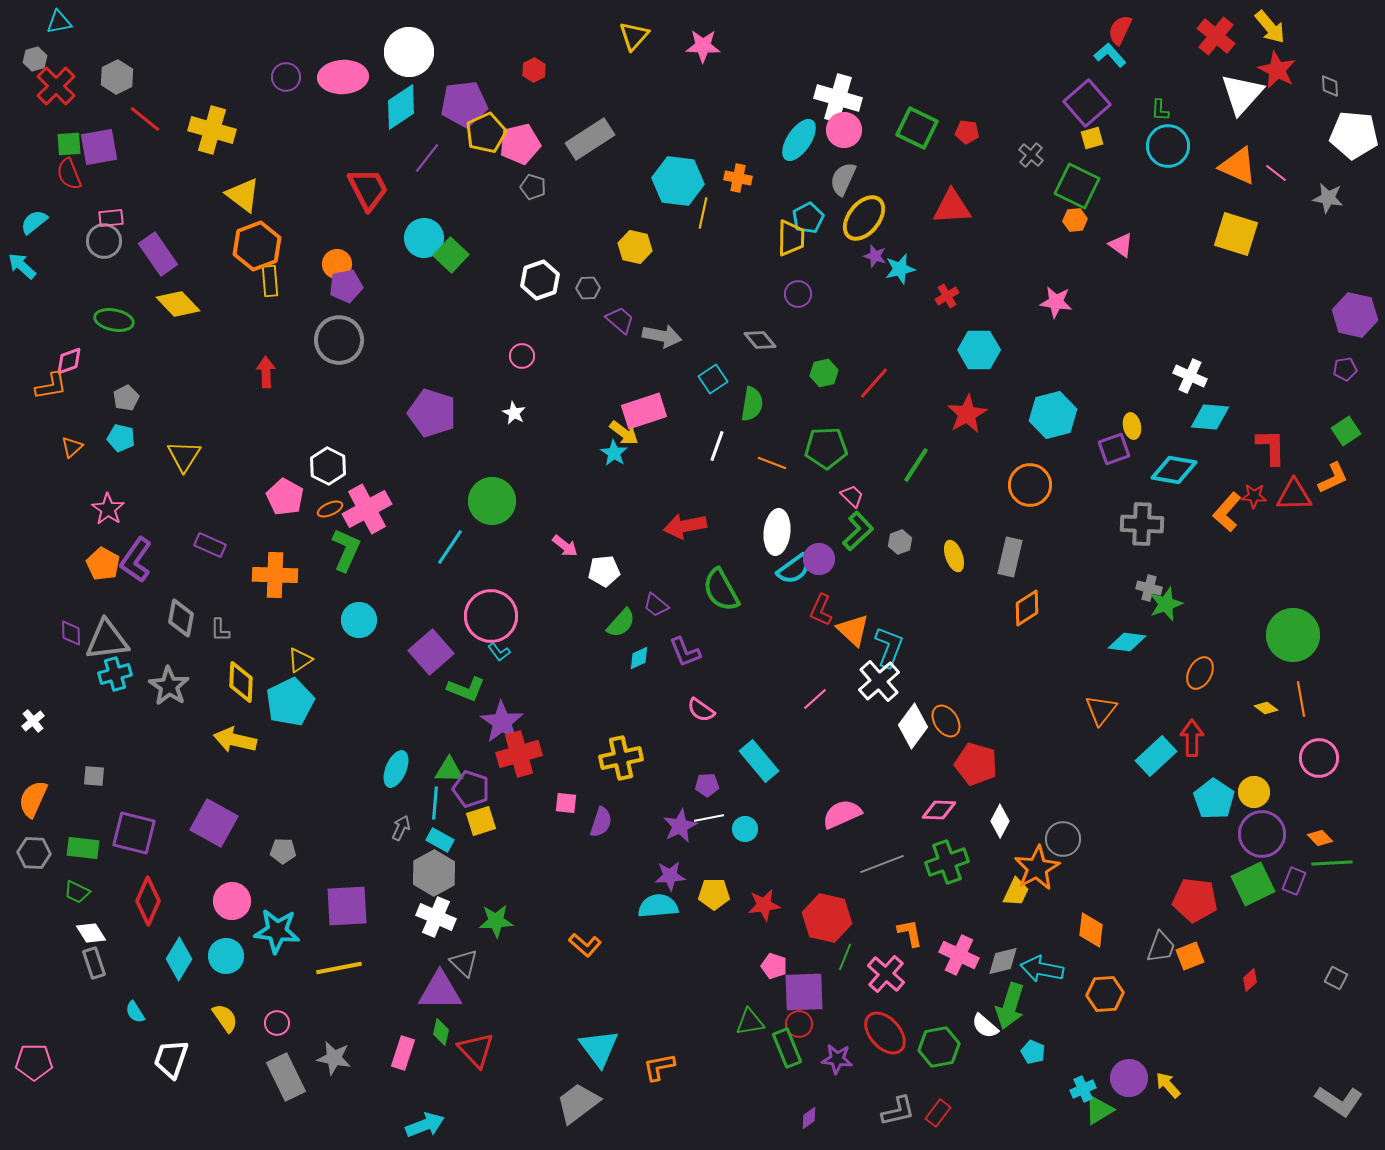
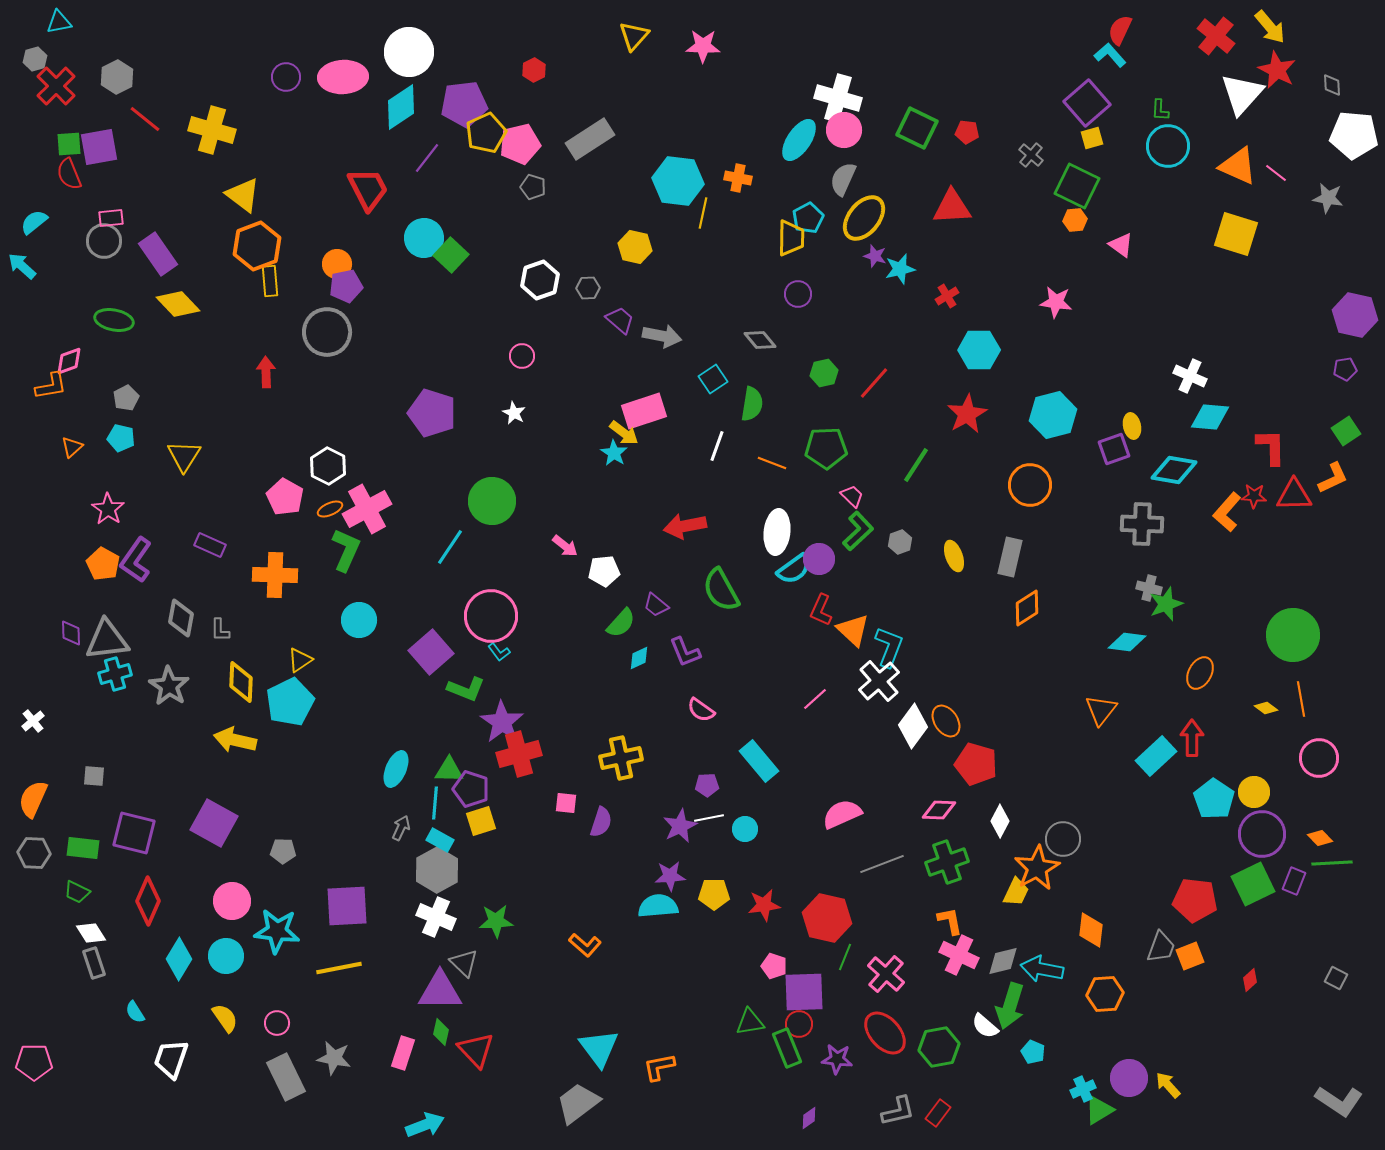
gray diamond at (1330, 86): moved 2 px right, 1 px up
gray circle at (339, 340): moved 12 px left, 8 px up
gray hexagon at (434, 873): moved 3 px right, 3 px up
orange L-shape at (910, 933): moved 40 px right, 12 px up
